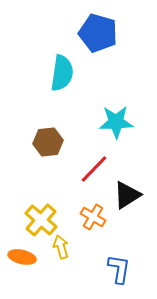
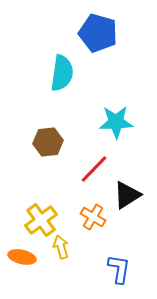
yellow cross: rotated 12 degrees clockwise
